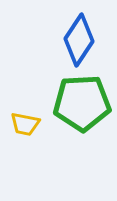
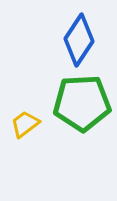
yellow trapezoid: rotated 132 degrees clockwise
